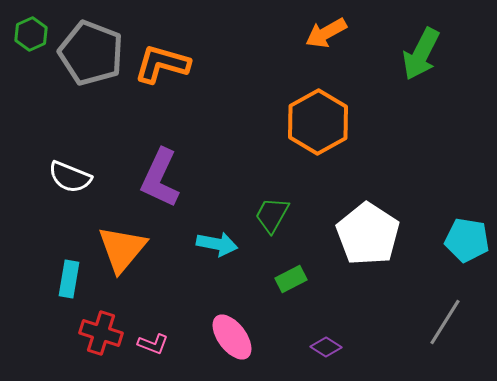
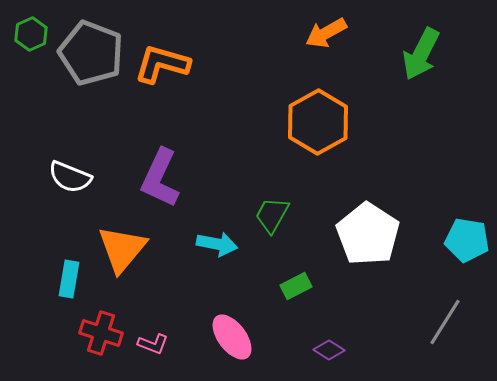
green rectangle: moved 5 px right, 7 px down
purple diamond: moved 3 px right, 3 px down
